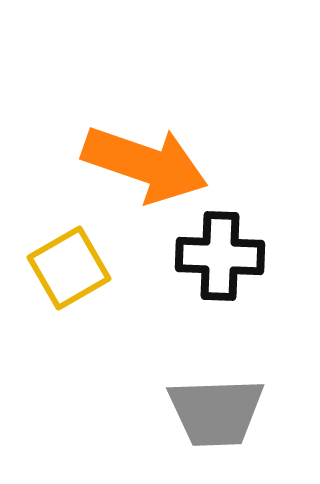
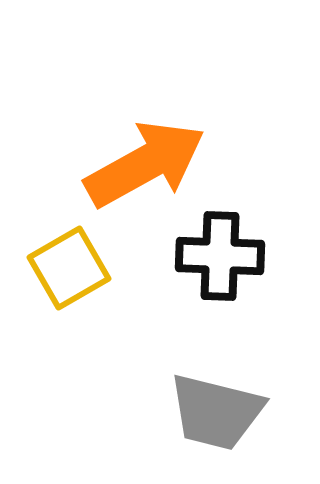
orange arrow: rotated 48 degrees counterclockwise
gray trapezoid: rotated 16 degrees clockwise
